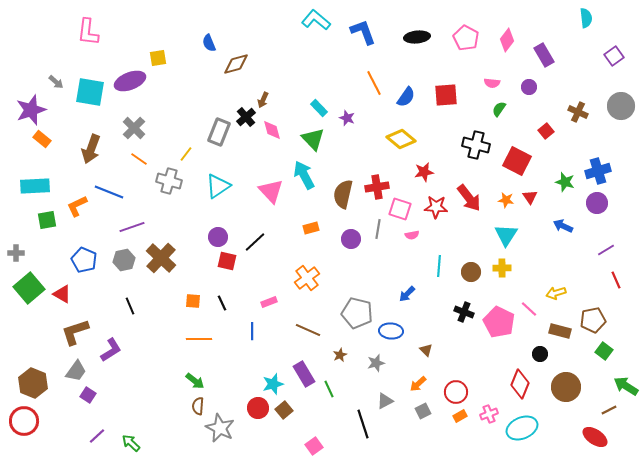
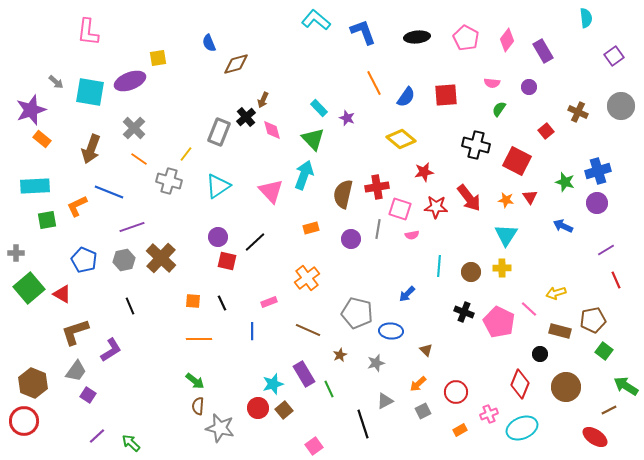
purple rectangle at (544, 55): moved 1 px left, 4 px up
cyan arrow at (304, 175): rotated 48 degrees clockwise
orange rectangle at (460, 416): moved 14 px down
gray star at (220, 428): rotated 12 degrees counterclockwise
